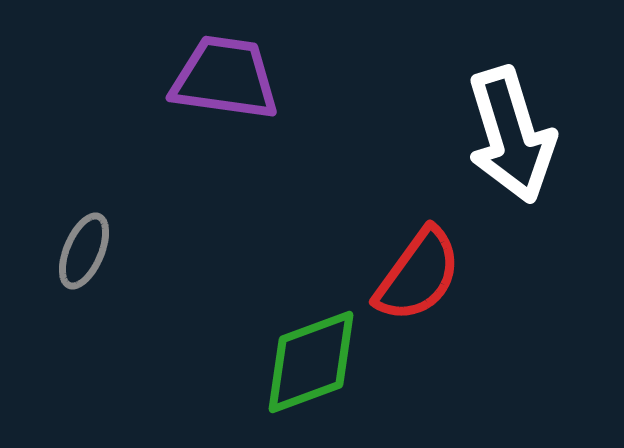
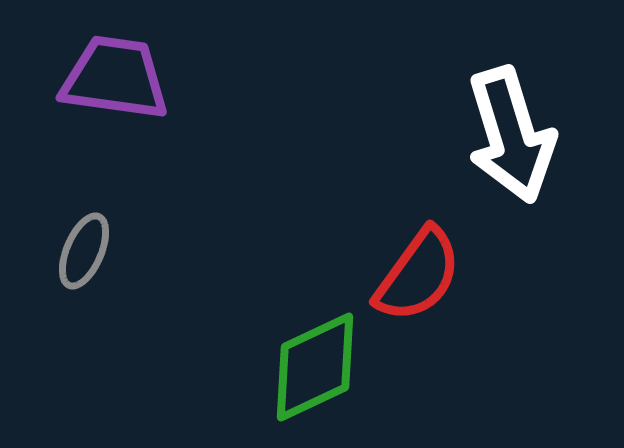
purple trapezoid: moved 110 px left
green diamond: moved 4 px right, 5 px down; rotated 5 degrees counterclockwise
